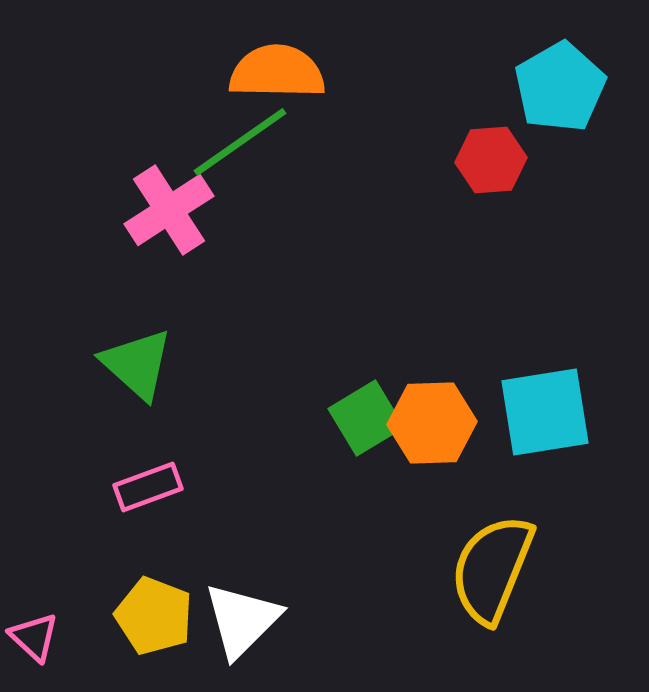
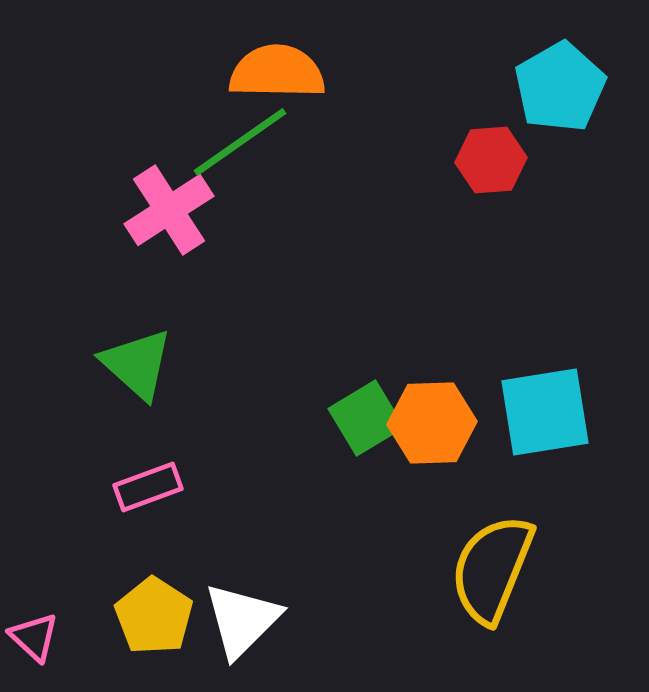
yellow pentagon: rotated 12 degrees clockwise
